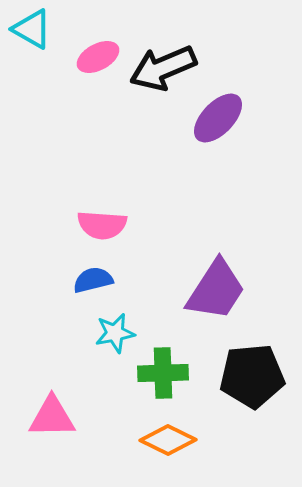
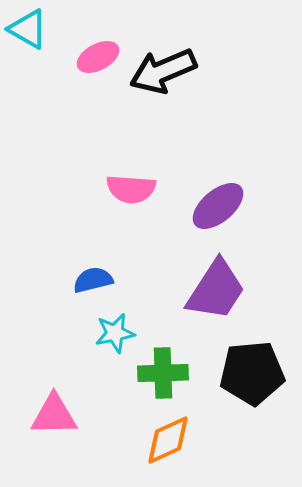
cyan triangle: moved 4 px left
black arrow: moved 3 px down
purple ellipse: moved 88 px down; rotated 6 degrees clockwise
pink semicircle: moved 29 px right, 36 px up
black pentagon: moved 3 px up
pink triangle: moved 2 px right, 2 px up
orange diamond: rotated 50 degrees counterclockwise
